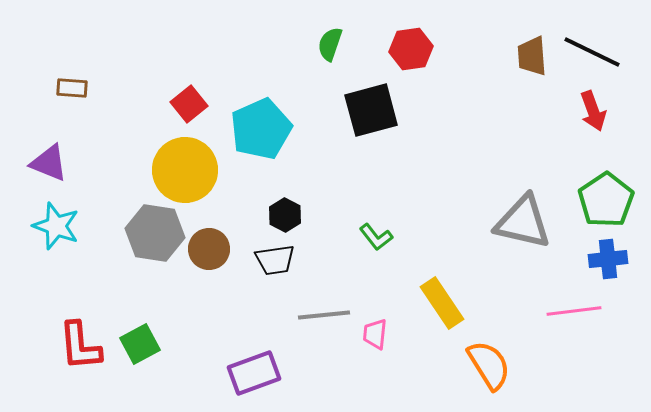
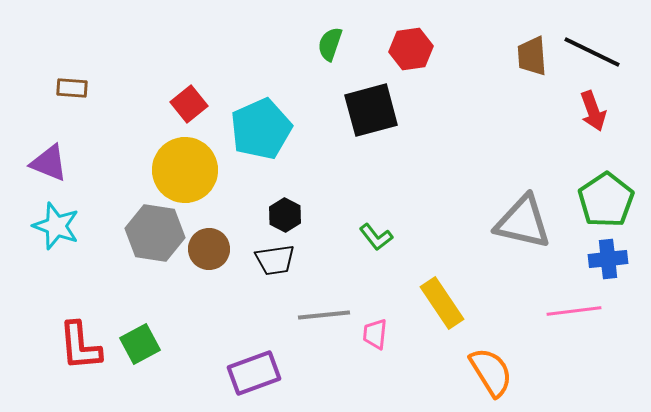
orange semicircle: moved 2 px right, 7 px down
